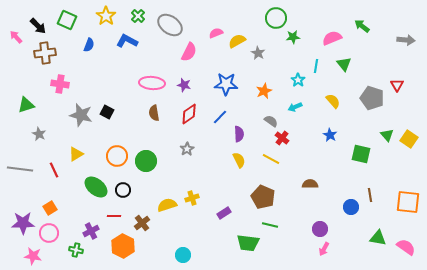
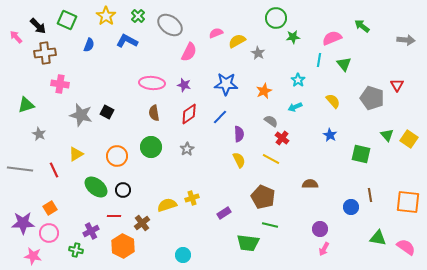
cyan line at (316, 66): moved 3 px right, 6 px up
green circle at (146, 161): moved 5 px right, 14 px up
